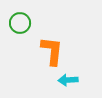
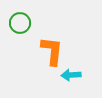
cyan arrow: moved 3 px right, 5 px up
